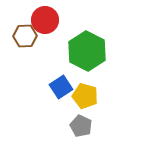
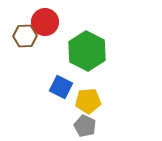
red circle: moved 2 px down
blue square: rotated 30 degrees counterclockwise
yellow pentagon: moved 3 px right, 5 px down; rotated 20 degrees counterclockwise
gray pentagon: moved 4 px right
